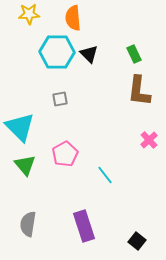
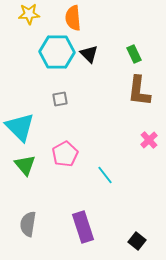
purple rectangle: moved 1 px left, 1 px down
